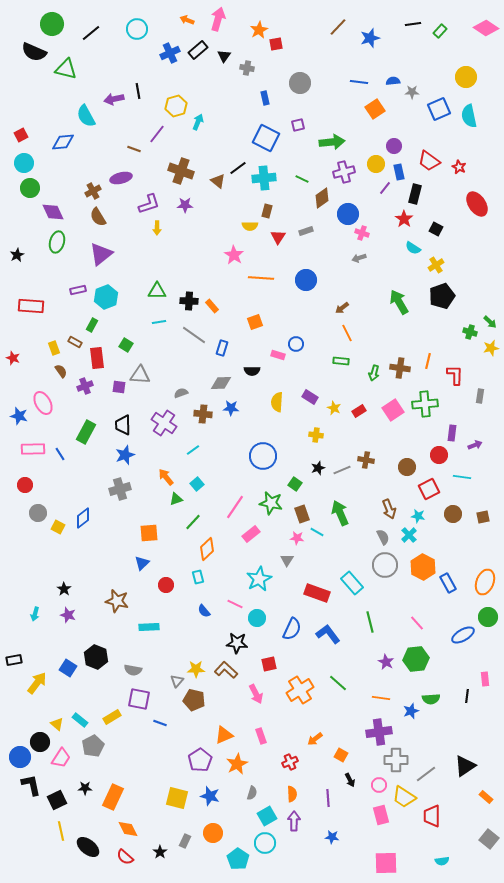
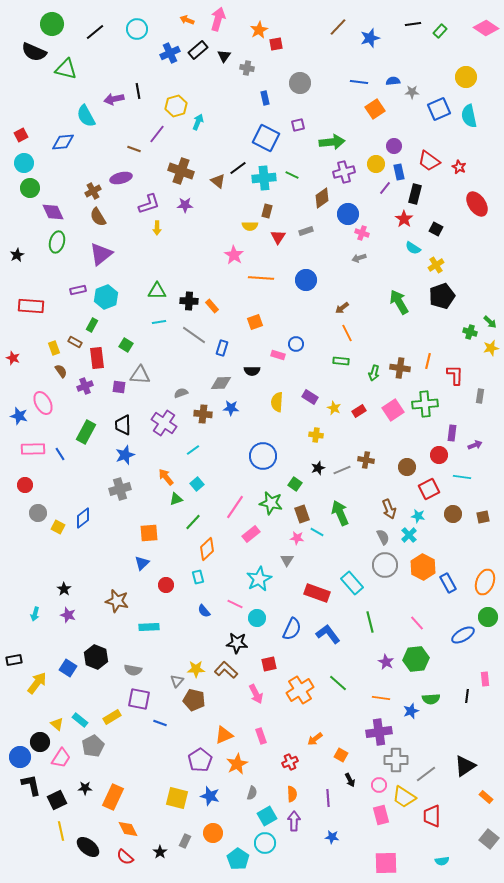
black line at (91, 33): moved 4 px right, 1 px up
green line at (302, 179): moved 10 px left, 4 px up
